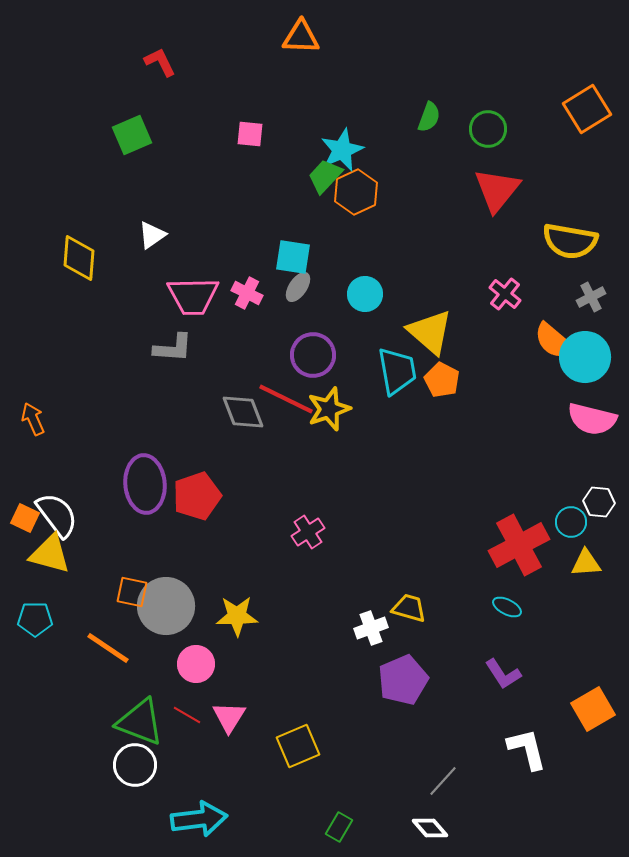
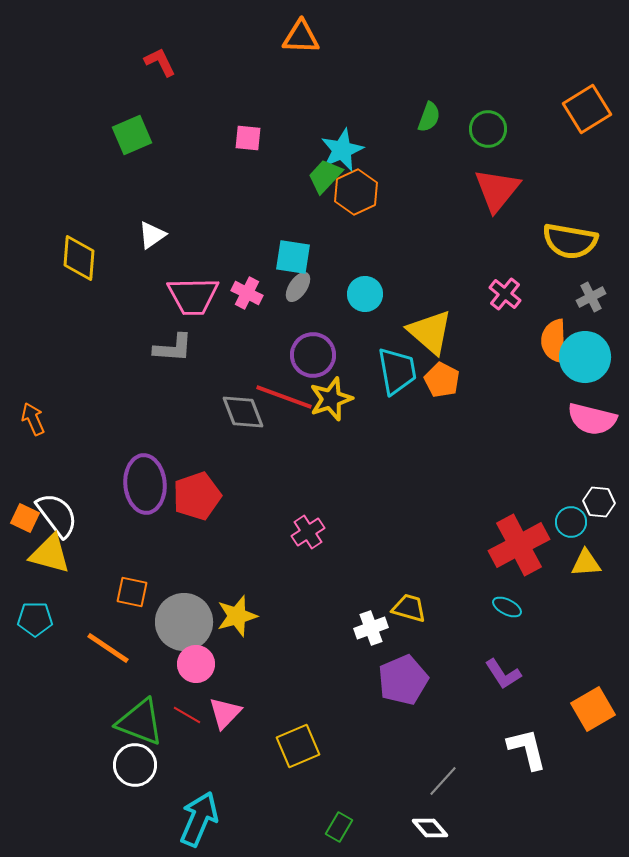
pink square at (250, 134): moved 2 px left, 4 px down
orange semicircle at (554, 341): rotated 48 degrees clockwise
red line at (286, 399): moved 2 px left, 2 px up; rotated 6 degrees counterclockwise
yellow star at (329, 409): moved 2 px right, 10 px up
gray circle at (166, 606): moved 18 px right, 16 px down
yellow star at (237, 616): rotated 15 degrees counterclockwise
pink triangle at (229, 717): moved 4 px left, 4 px up; rotated 12 degrees clockwise
cyan arrow at (199, 819): rotated 60 degrees counterclockwise
